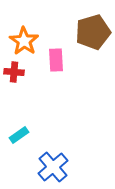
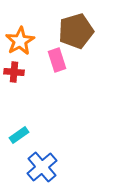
brown pentagon: moved 17 px left, 1 px up
orange star: moved 4 px left; rotated 8 degrees clockwise
pink rectangle: moved 1 px right; rotated 15 degrees counterclockwise
blue cross: moved 11 px left
